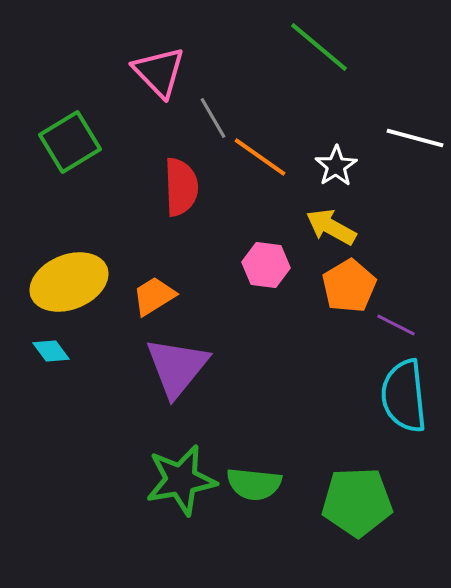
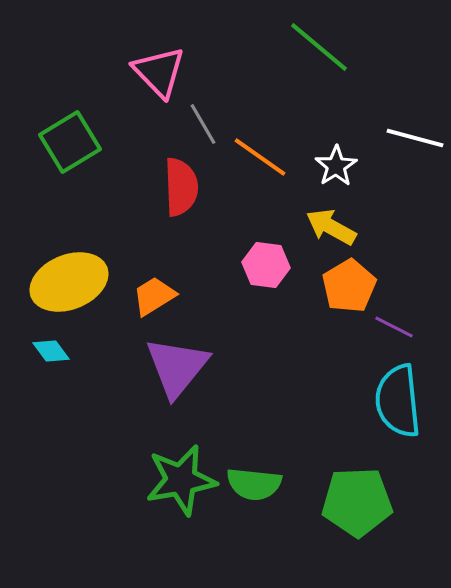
gray line: moved 10 px left, 6 px down
purple line: moved 2 px left, 2 px down
cyan semicircle: moved 6 px left, 5 px down
